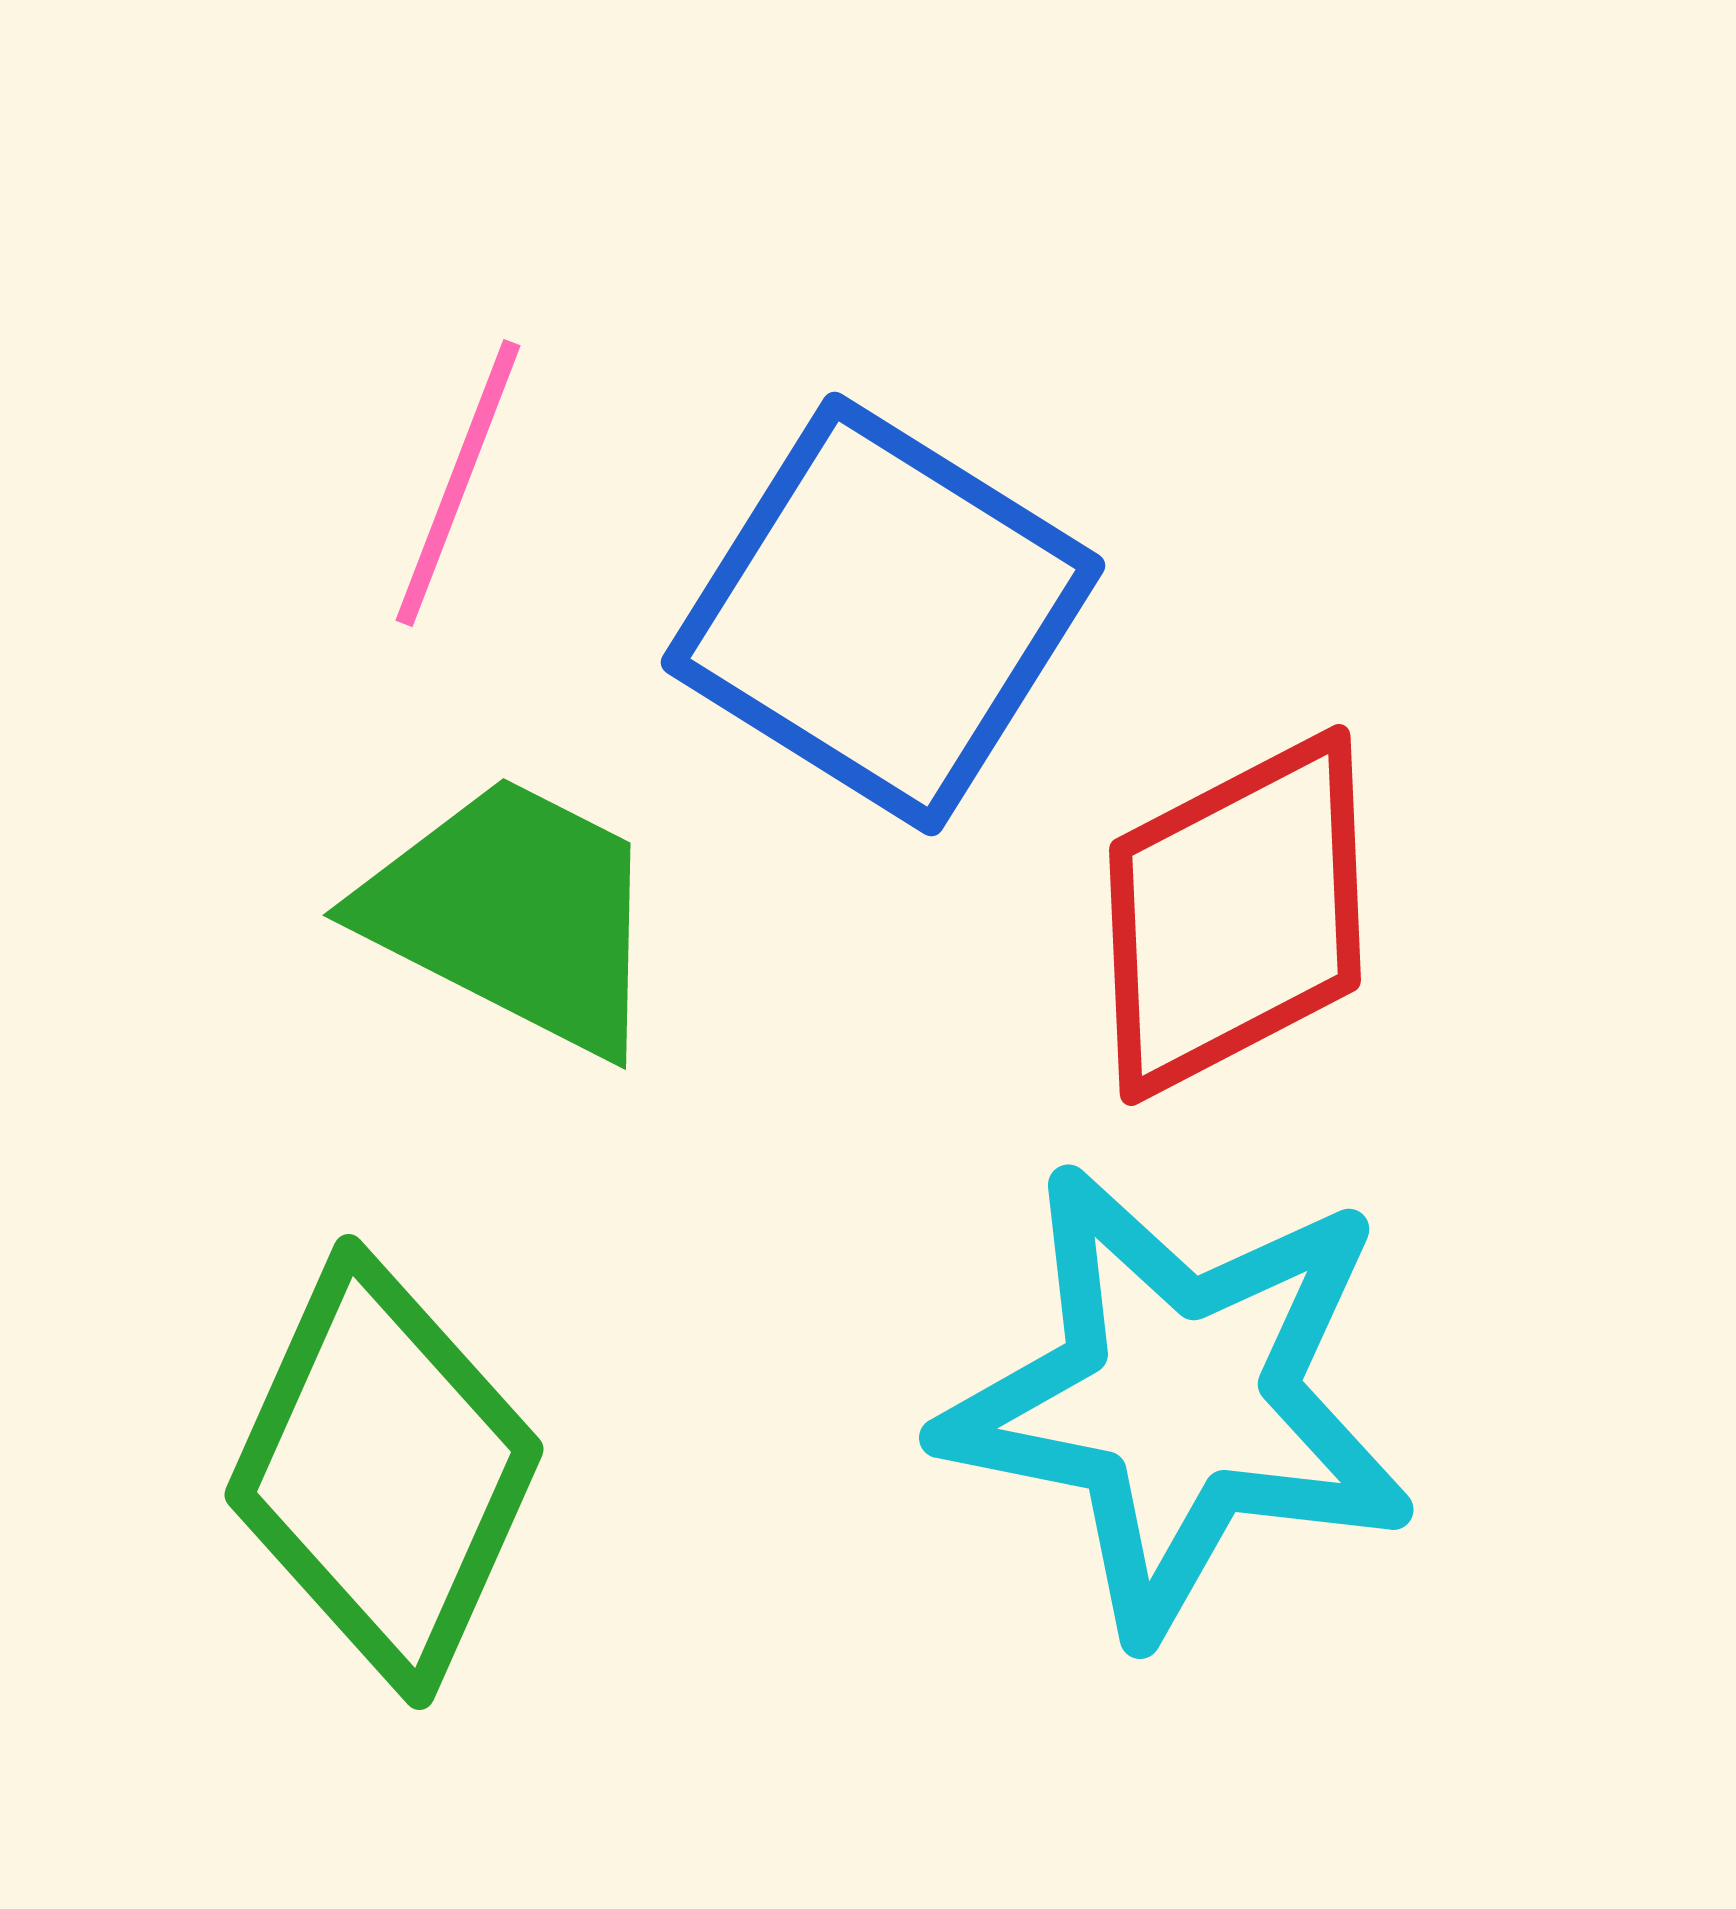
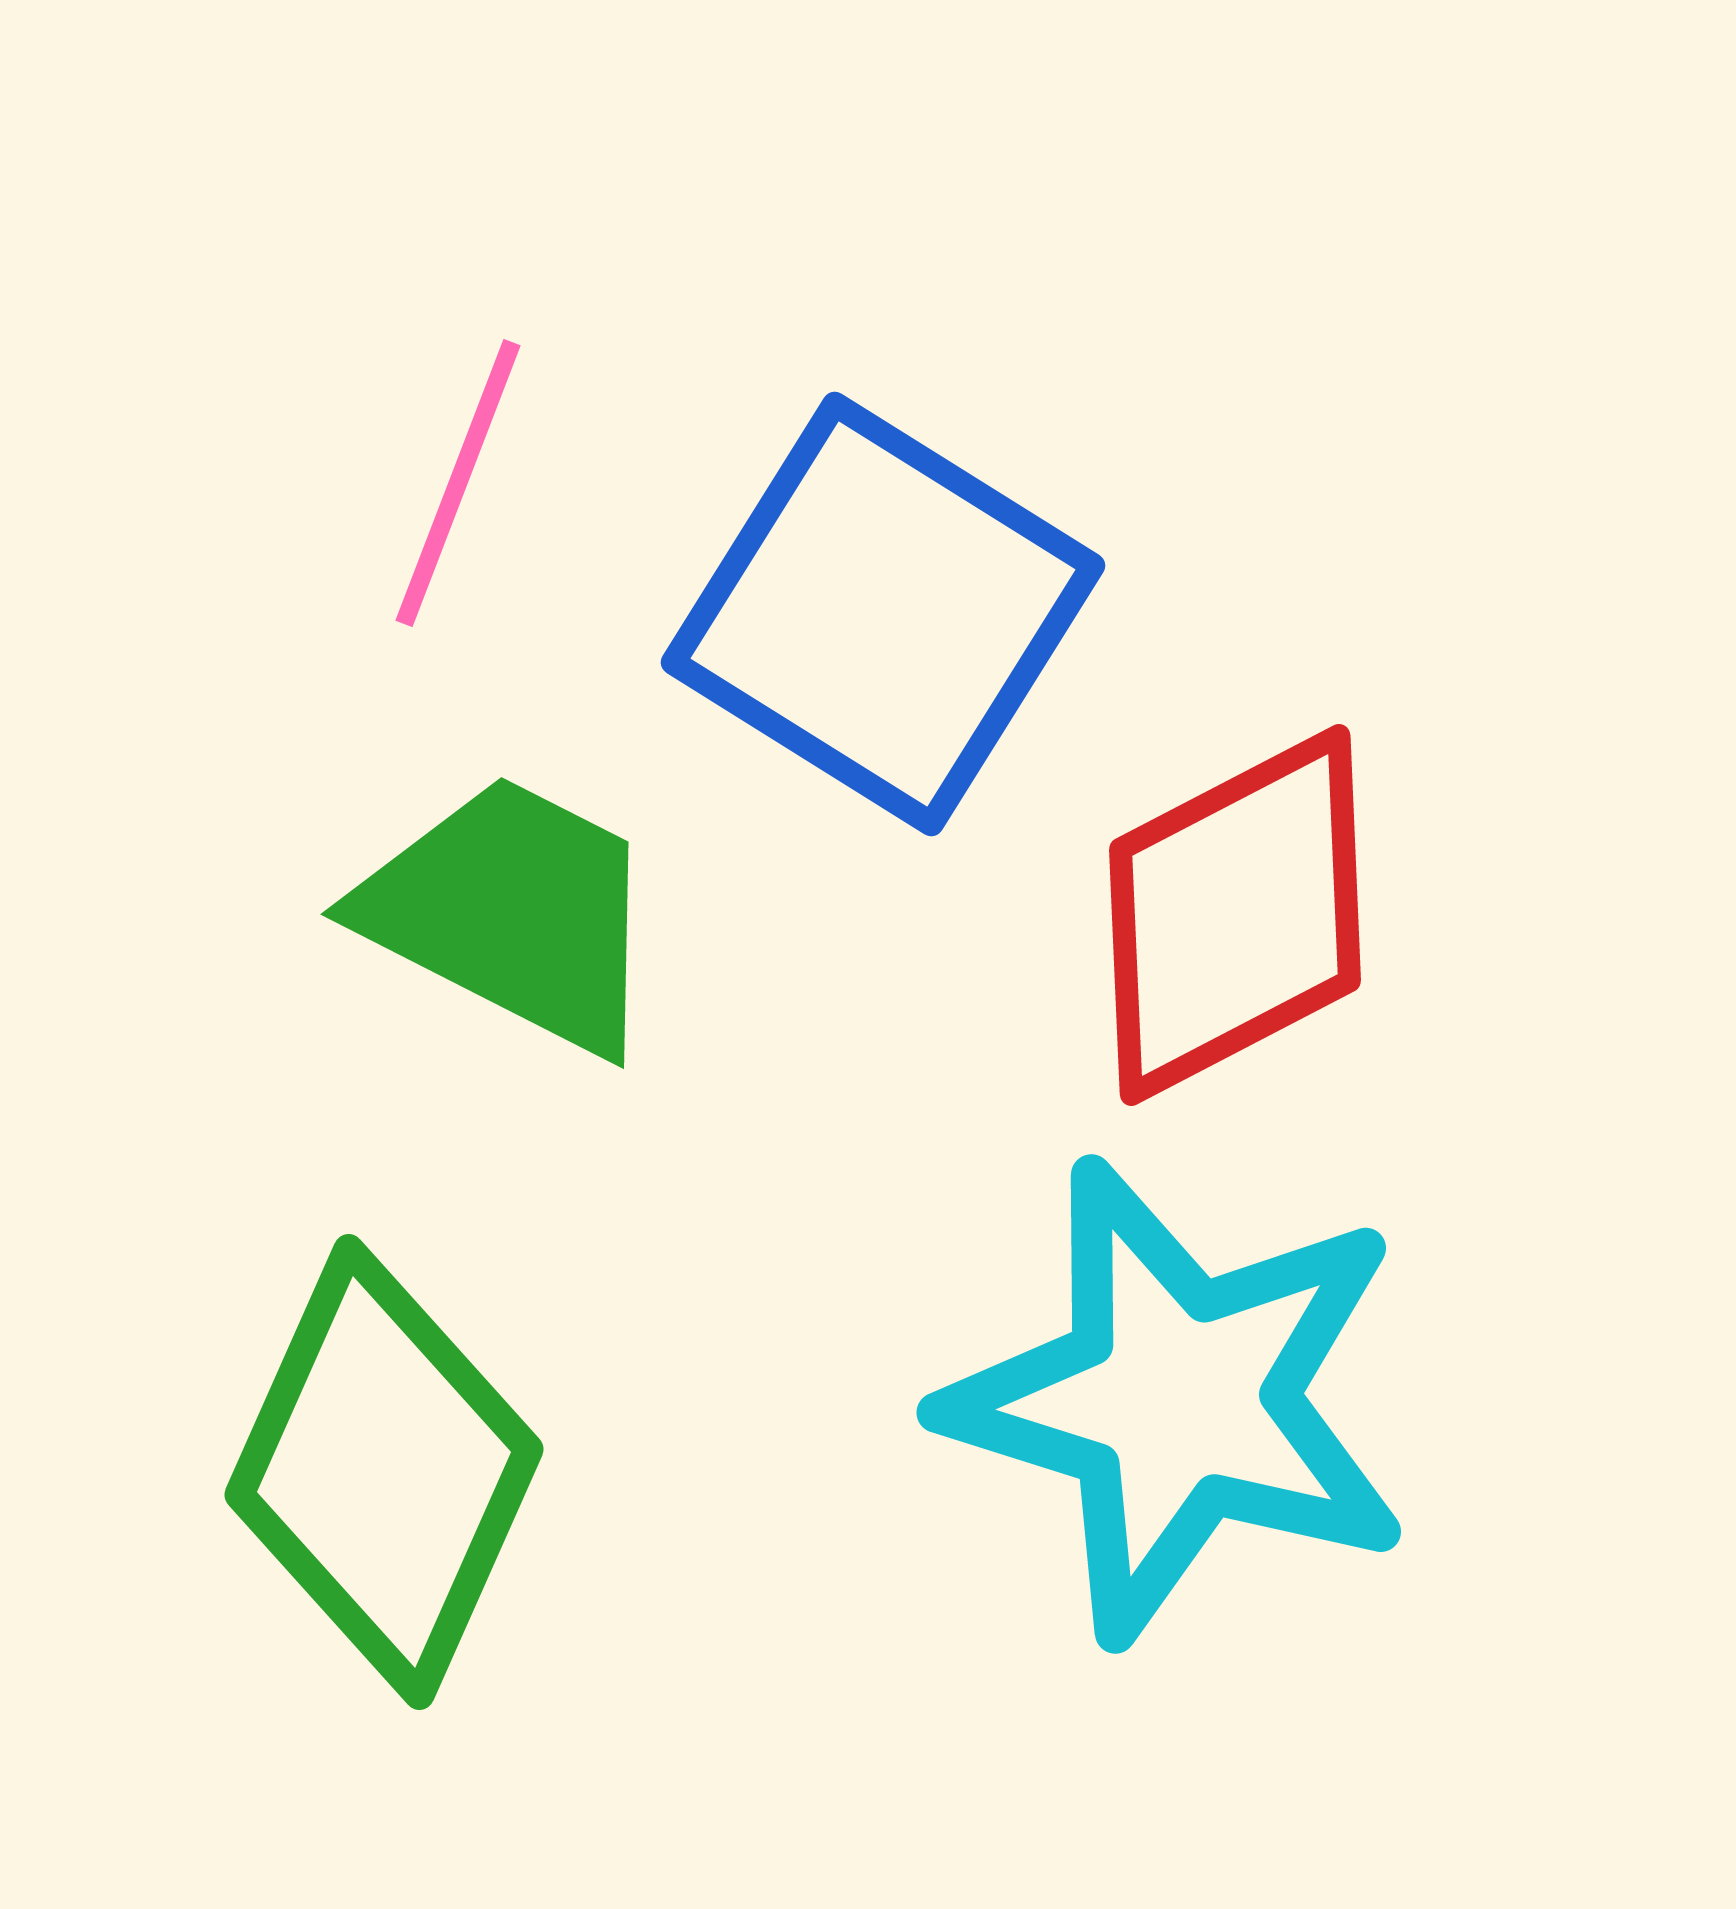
green trapezoid: moved 2 px left, 1 px up
cyan star: rotated 6 degrees clockwise
